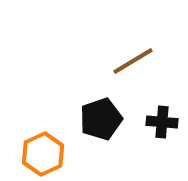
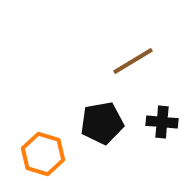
black pentagon: moved 1 px right, 4 px down; rotated 9 degrees clockwise
orange hexagon: rotated 18 degrees counterclockwise
